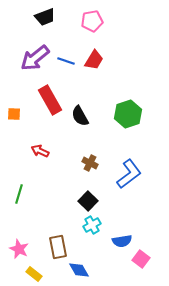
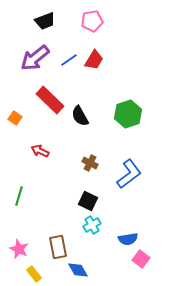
black trapezoid: moved 4 px down
blue line: moved 3 px right, 1 px up; rotated 54 degrees counterclockwise
red rectangle: rotated 16 degrees counterclockwise
orange square: moved 1 px right, 4 px down; rotated 32 degrees clockwise
green line: moved 2 px down
black square: rotated 18 degrees counterclockwise
blue semicircle: moved 6 px right, 2 px up
blue diamond: moved 1 px left
yellow rectangle: rotated 14 degrees clockwise
